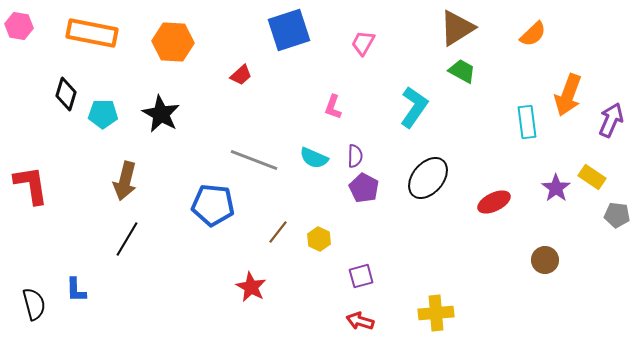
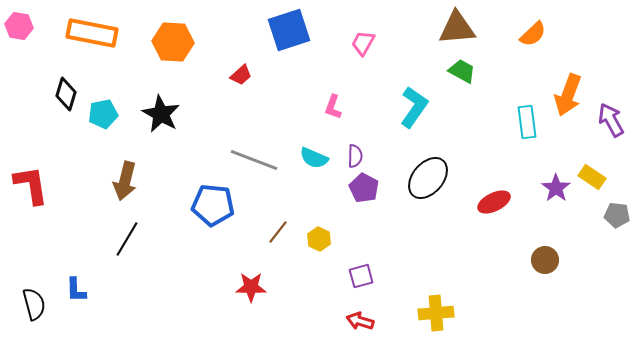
brown triangle: rotated 27 degrees clockwise
cyan pentagon: rotated 12 degrees counterclockwise
purple arrow: rotated 52 degrees counterclockwise
red star: rotated 28 degrees counterclockwise
